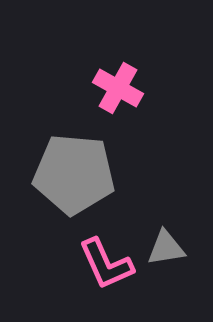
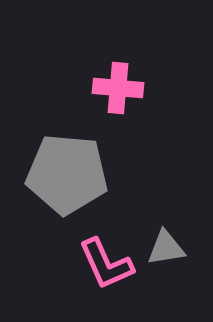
pink cross: rotated 24 degrees counterclockwise
gray pentagon: moved 7 px left
